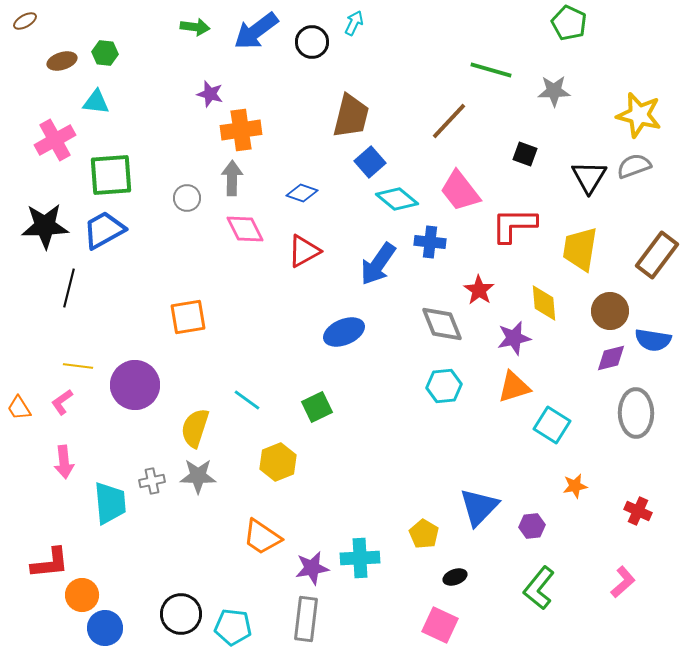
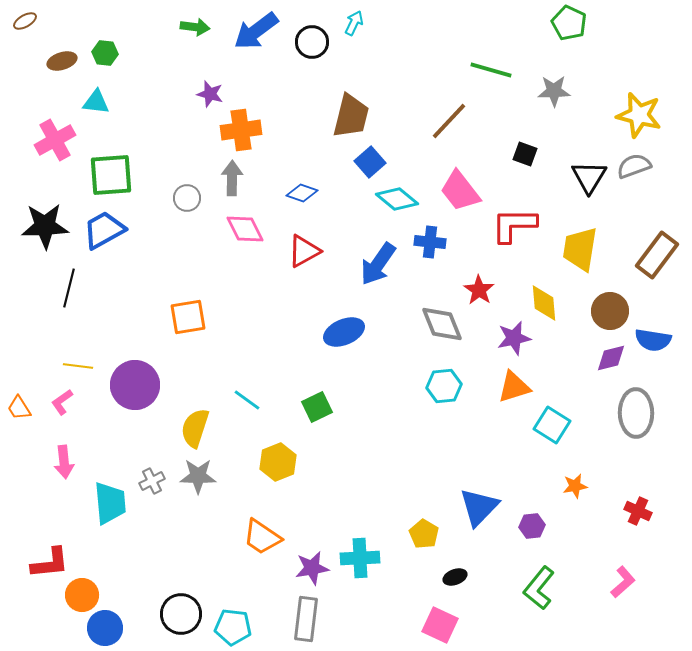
gray cross at (152, 481): rotated 15 degrees counterclockwise
